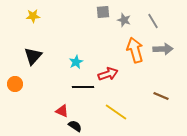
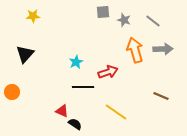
gray line: rotated 21 degrees counterclockwise
black triangle: moved 8 px left, 2 px up
red arrow: moved 2 px up
orange circle: moved 3 px left, 8 px down
black semicircle: moved 2 px up
